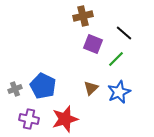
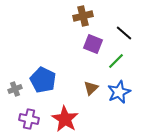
green line: moved 2 px down
blue pentagon: moved 6 px up
red star: rotated 24 degrees counterclockwise
